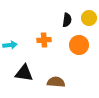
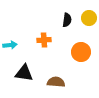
orange circle: moved 2 px right, 7 px down
